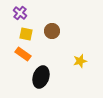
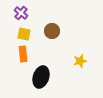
purple cross: moved 1 px right
yellow square: moved 2 px left
orange rectangle: rotated 49 degrees clockwise
